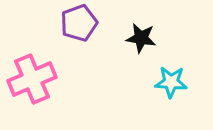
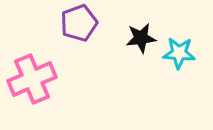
black star: rotated 16 degrees counterclockwise
cyan star: moved 8 px right, 29 px up
